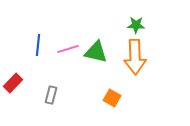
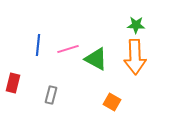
green triangle: moved 7 px down; rotated 15 degrees clockwise
red rectangle: rotated 30 degrees counterclockwise
orange square: moved 4 px down
